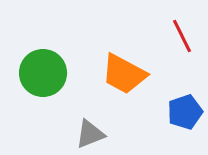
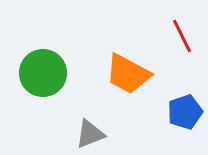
orange trapezoid: moved 4 px right
